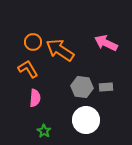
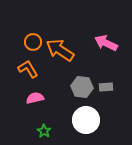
pink semicircle: rotated 108 degrees counterclockwise
